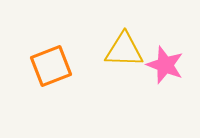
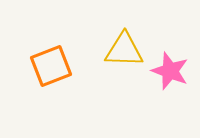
pink star: moved 5 px right, 6 px down
